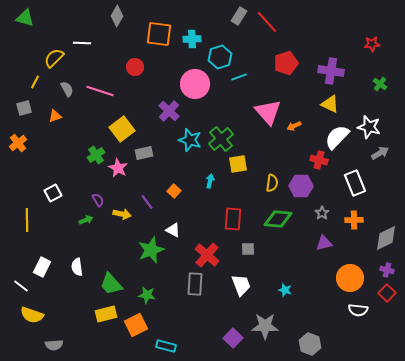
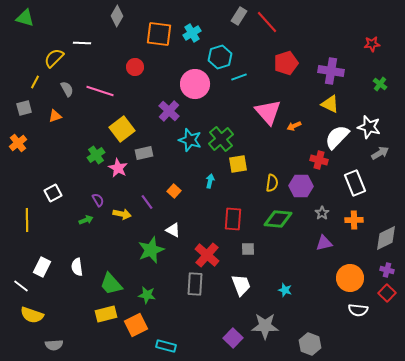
cyan cross at (192, 39): moved 6 px up; rotated 30 degrees counterclockwise
